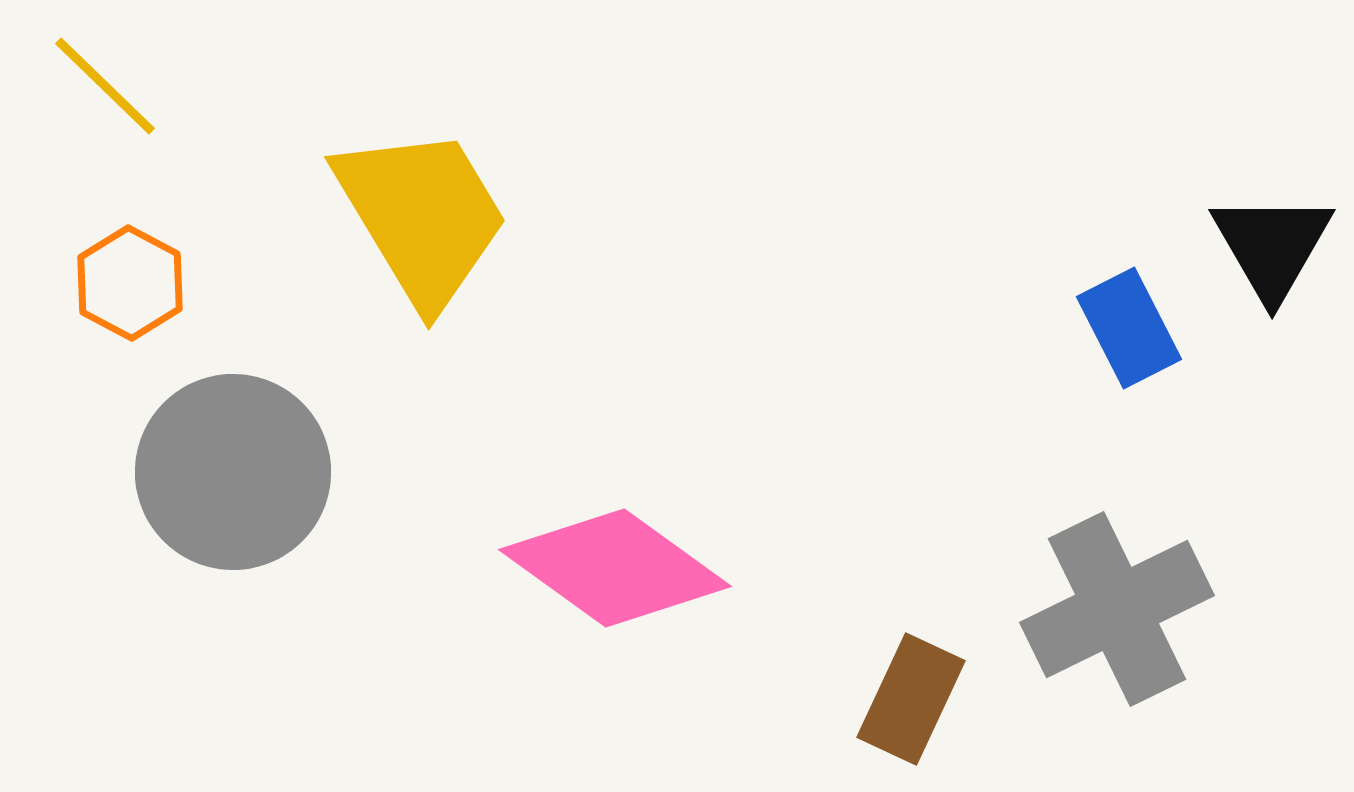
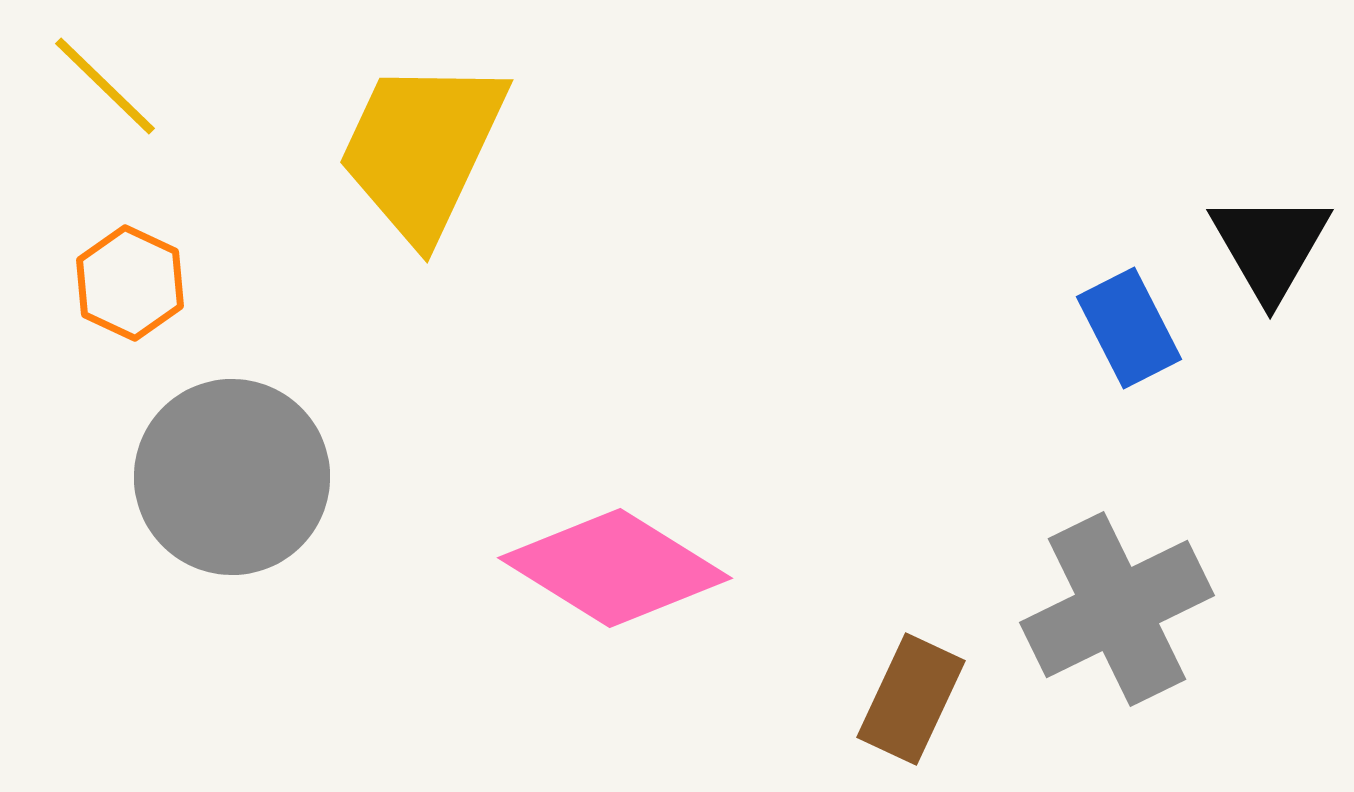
yellow trapezoid: moved 67 px up; rotated 124 degrees counterclockwise
black triangle: moved 2 px left
orange hexagon: rotated 3 degrees counterclockwise
gray circle: moved 1 px left, 5 px down
pink diamond: rotated 4 degrees counterclockwise
